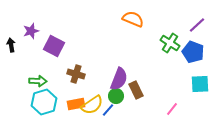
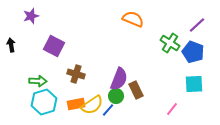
purple star: moved 15 px up
cyan square: moved 6 px left
